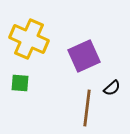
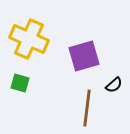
purple square: rotated 8 degrees clockwise
green square: rotated 12 degrees clockwise
black semicircle: moved 2 px right, 3 px up
